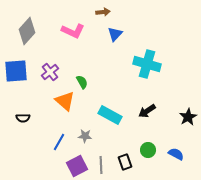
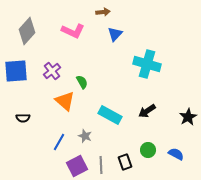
purple cross: moved 2 px right, 1 px up
gray star: rotated 16 degrees clockwise
